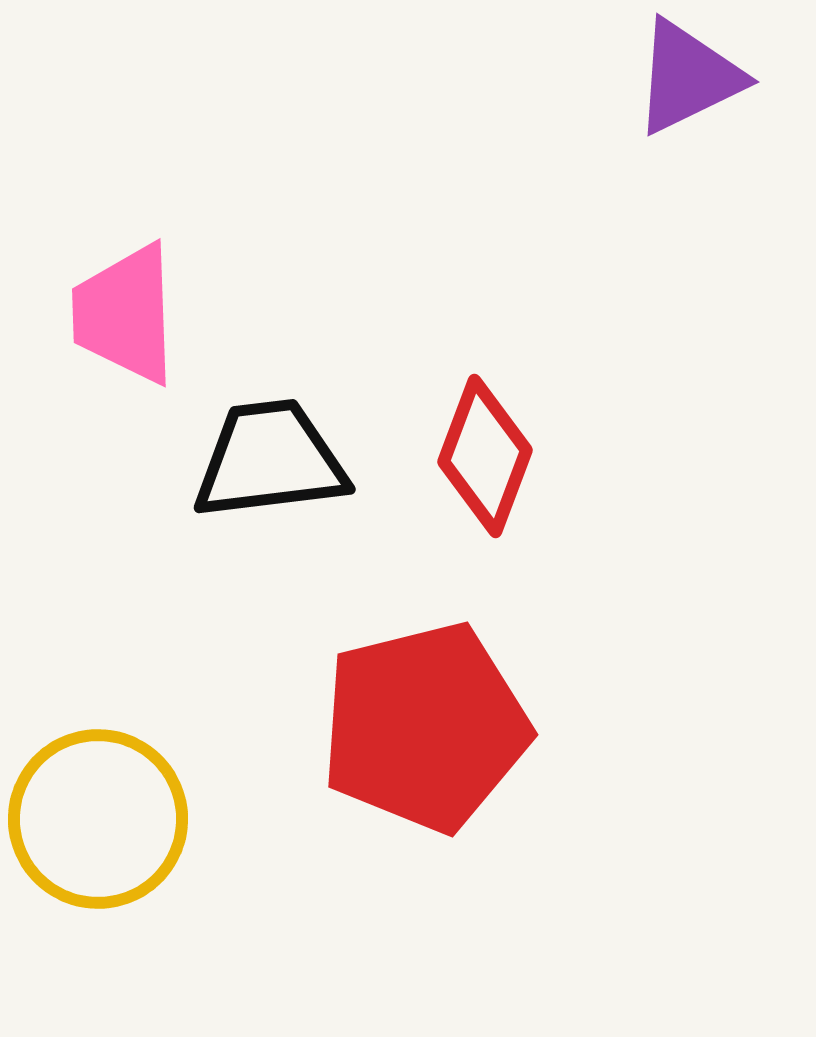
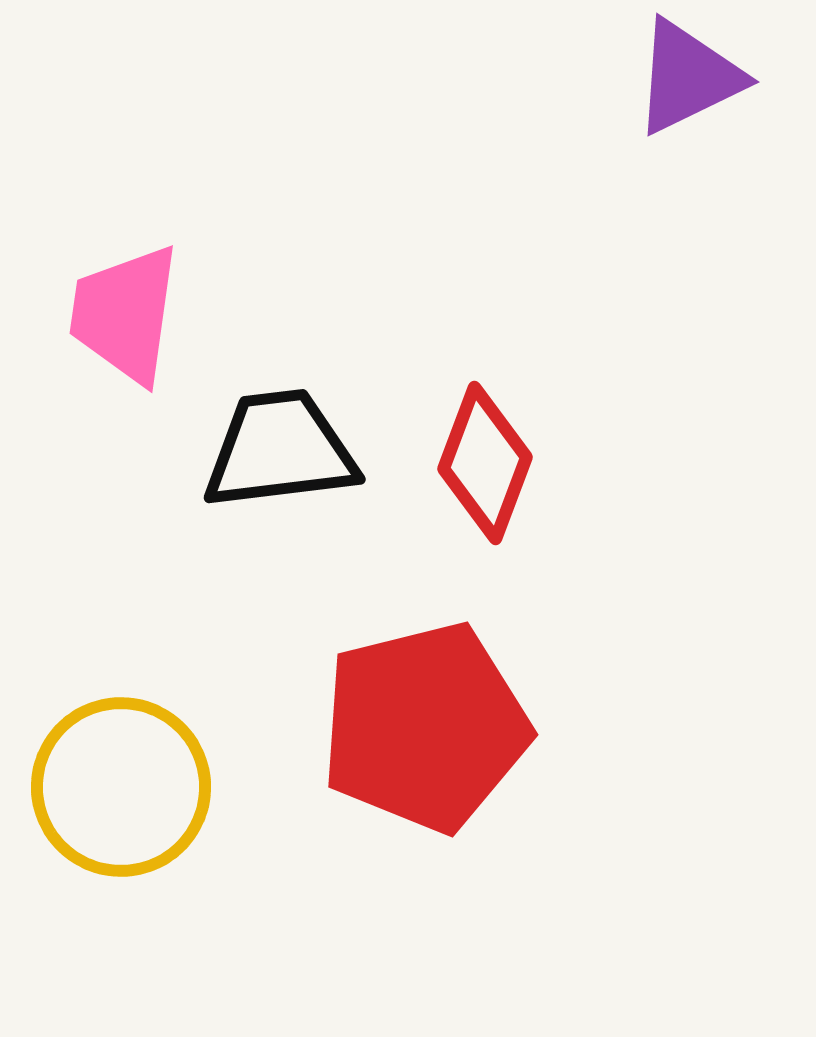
pink trapezoid: rotated 10 degrees clockwise
red diamond: moved 7 px down
black trapezoid: moved 10 px right, 10 px up
yellow circle: moved 23 px right, 32 px up
